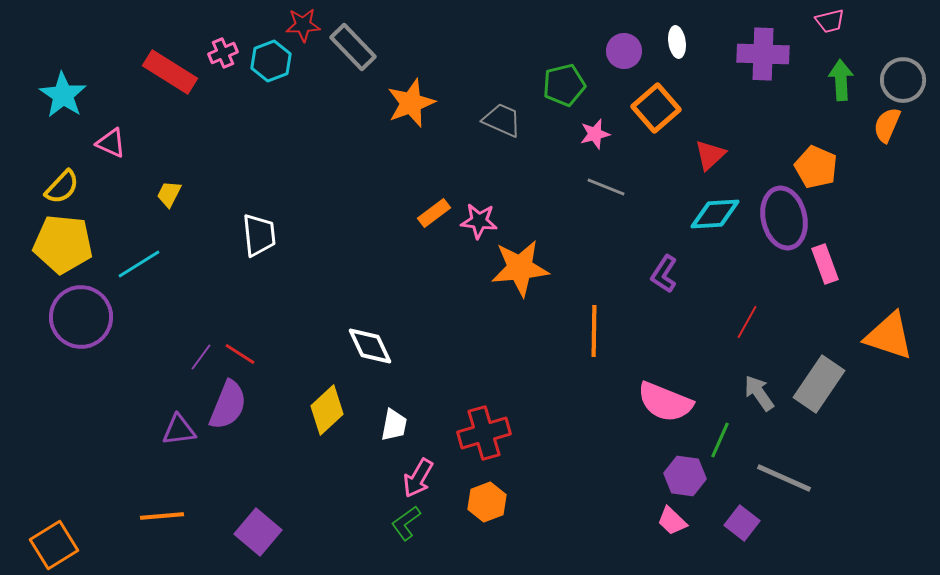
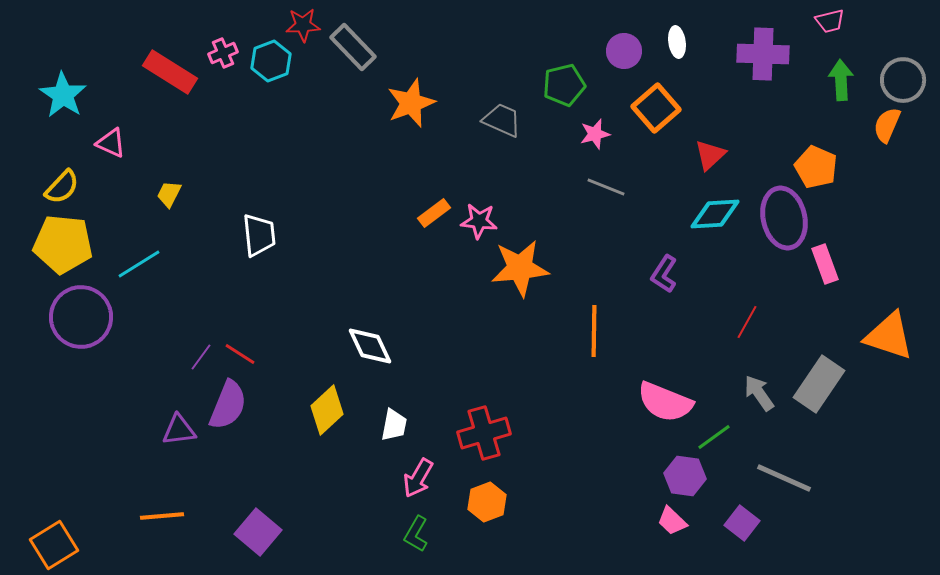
green line at (720, 440): moved 6 px left, 3 px up; rotated 30 degrees clockwise
green L-shape at (406, 523): moved 10 px right, 11 px down; rotated 24 degrees counterclockwise
